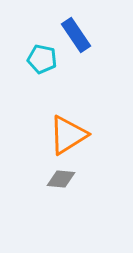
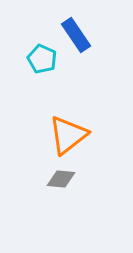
cyan pentagon: rotated 12 degrees clockwise
orange triangle: rotated 6 degrees counterclockwise
